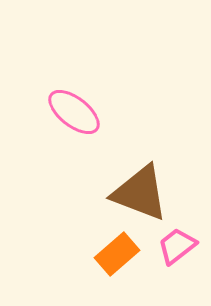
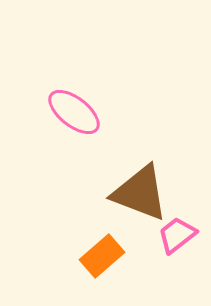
pink trapezoid: moved 11 px up
orange rectangle: moved 15 px left, 2 px down
